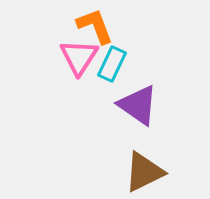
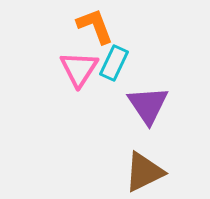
pink triangle: moved 12 px down
cyan rectangle: moved 2 px right, 1 px up
purple triangle: moved 10 px right; rotated 21 degrees clockwise
